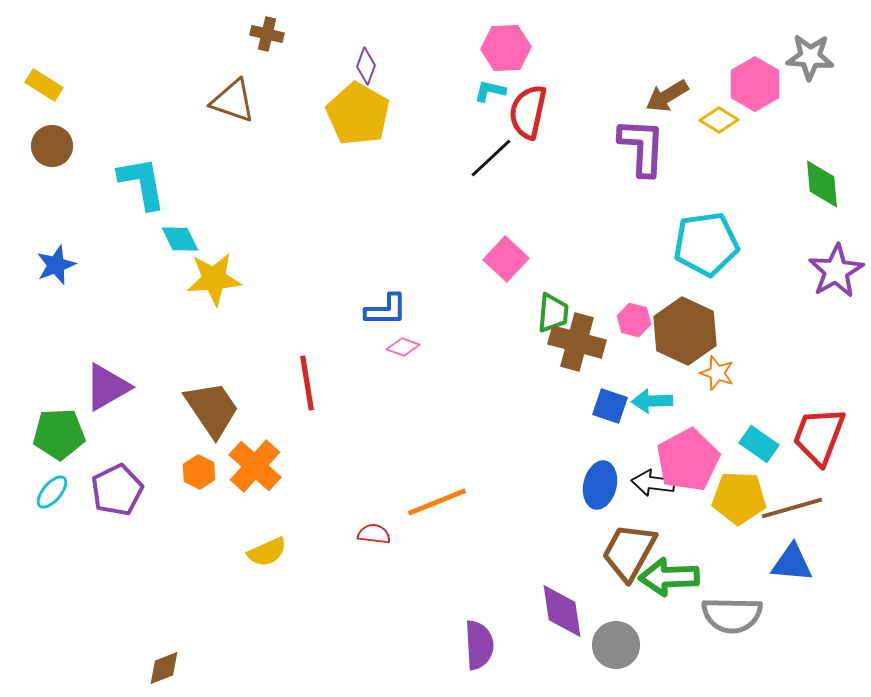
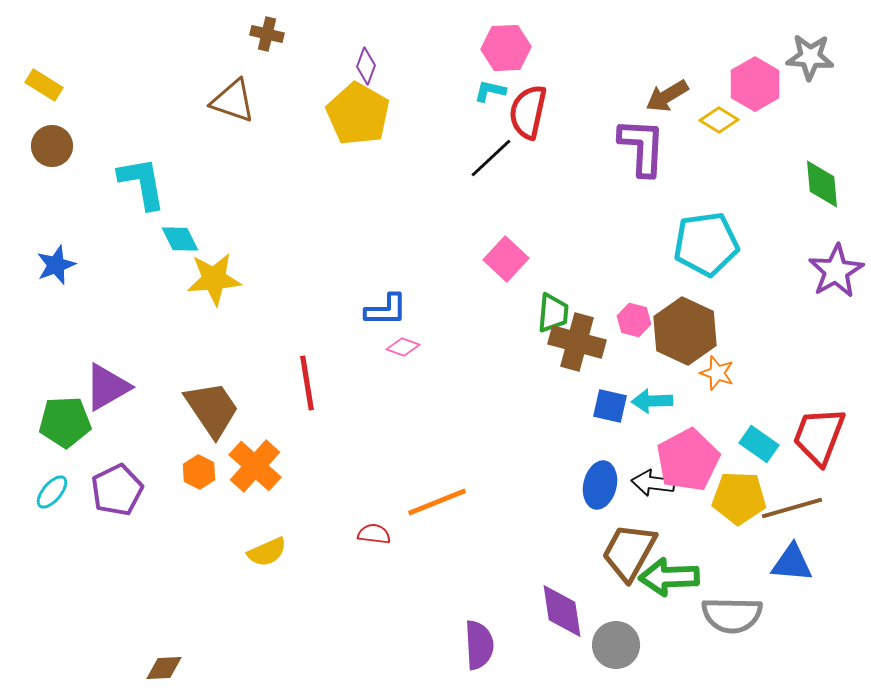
blue square at (610, 406): rotated 6 degrees counterclockwise
green pentagon at (59, 434): moved 6 px right, 12 px up
brown diamond at (164, 668): rotated 18 degrees clockwise
